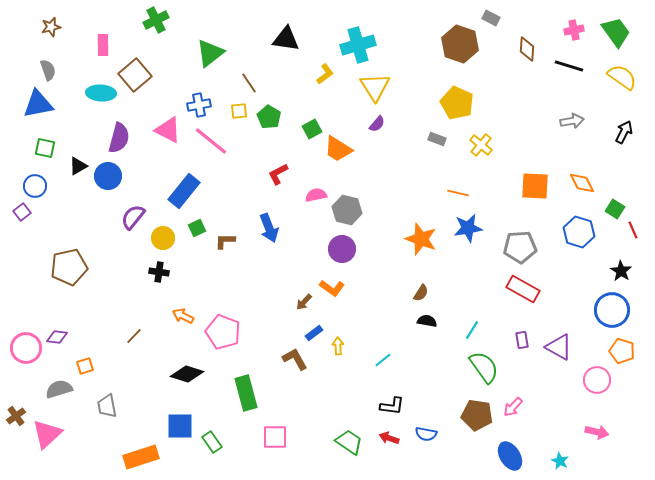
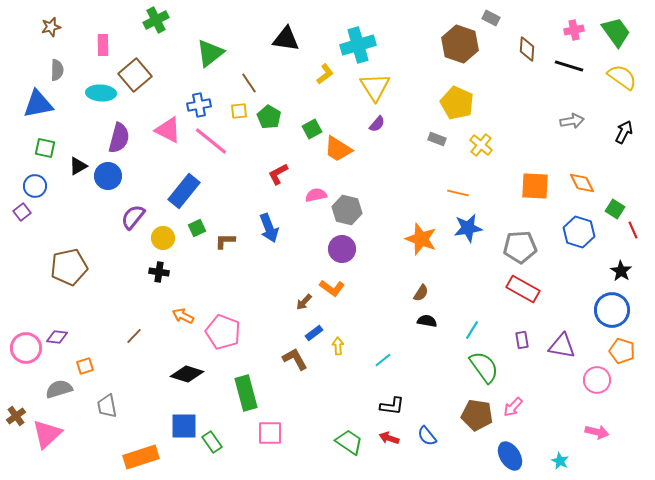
gray semicircle at (48, 70): moved 9 px right; rotated 20 degrees clockwise
purple triangle at (559, 347): moved 3 px right, 1 px up; rotated 20 degrees counterclockwise
blue square at (180, 426): moved 4 px right
blue semicircle at (426, 434): moved 1 px right, 2 px down; rotated 40 degrees clockwise
pink square at (275, 437): moved 5 px left, 4 px up
